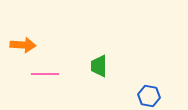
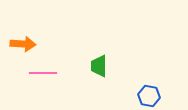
orange arrow: moved 1 px up
pink line: moved 2 px left, 1 px up
